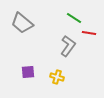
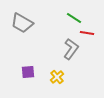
gray trapezoid: rotated 10 degrees counterclockwise
red line: moved 2 px left
gray L-shape: moved 3 px right, 3 px down
yellow cross: rotated 32 degrees clockwise
